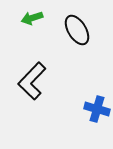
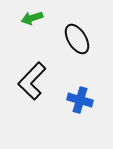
black ellipse: moved 9 px down
blue cross: moved 17 px left, 9 px up
